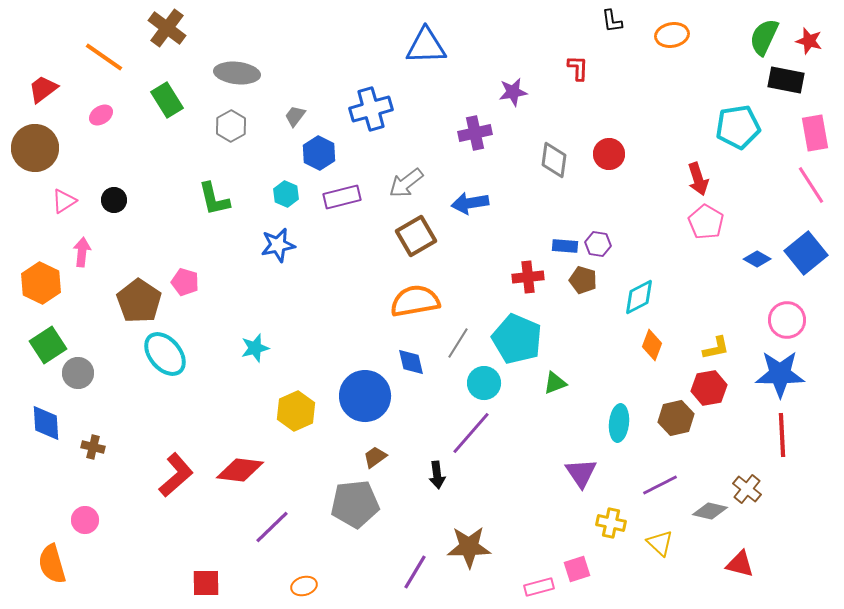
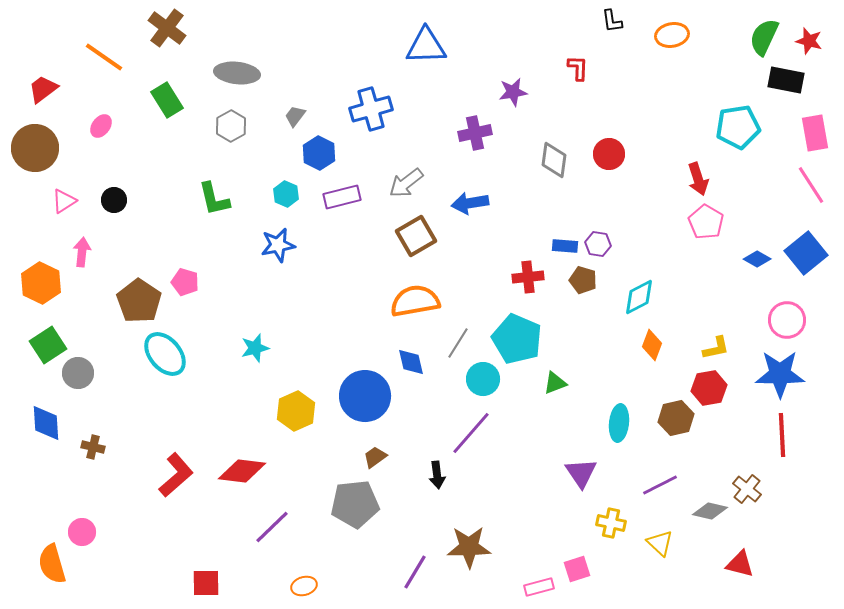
pink ellipse at (101, 115): moved 11 px down; rotated 20 degrees counterclockwise
cyan circle at (484, 383): moved 1 px left, 4 px up
red diamond at (240, 470): moved 2 px right, 1 px down
pink circle at (85, 520): moved 3 px left, 12 px down
